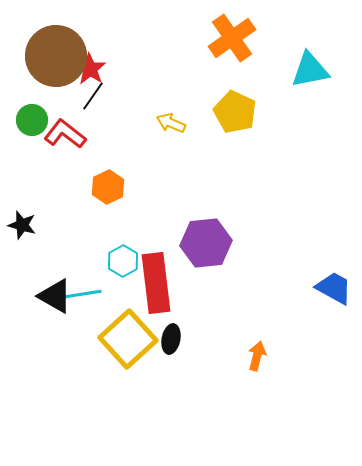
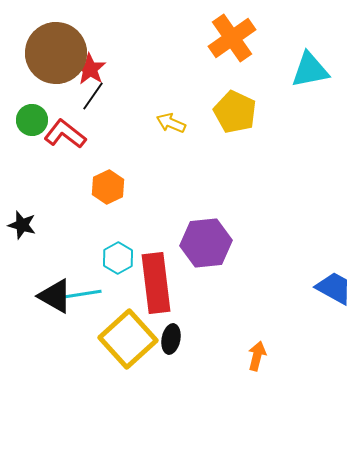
brown circle: moved 3 px up
cyan hexagon: moved 5 px left, 3 px up
